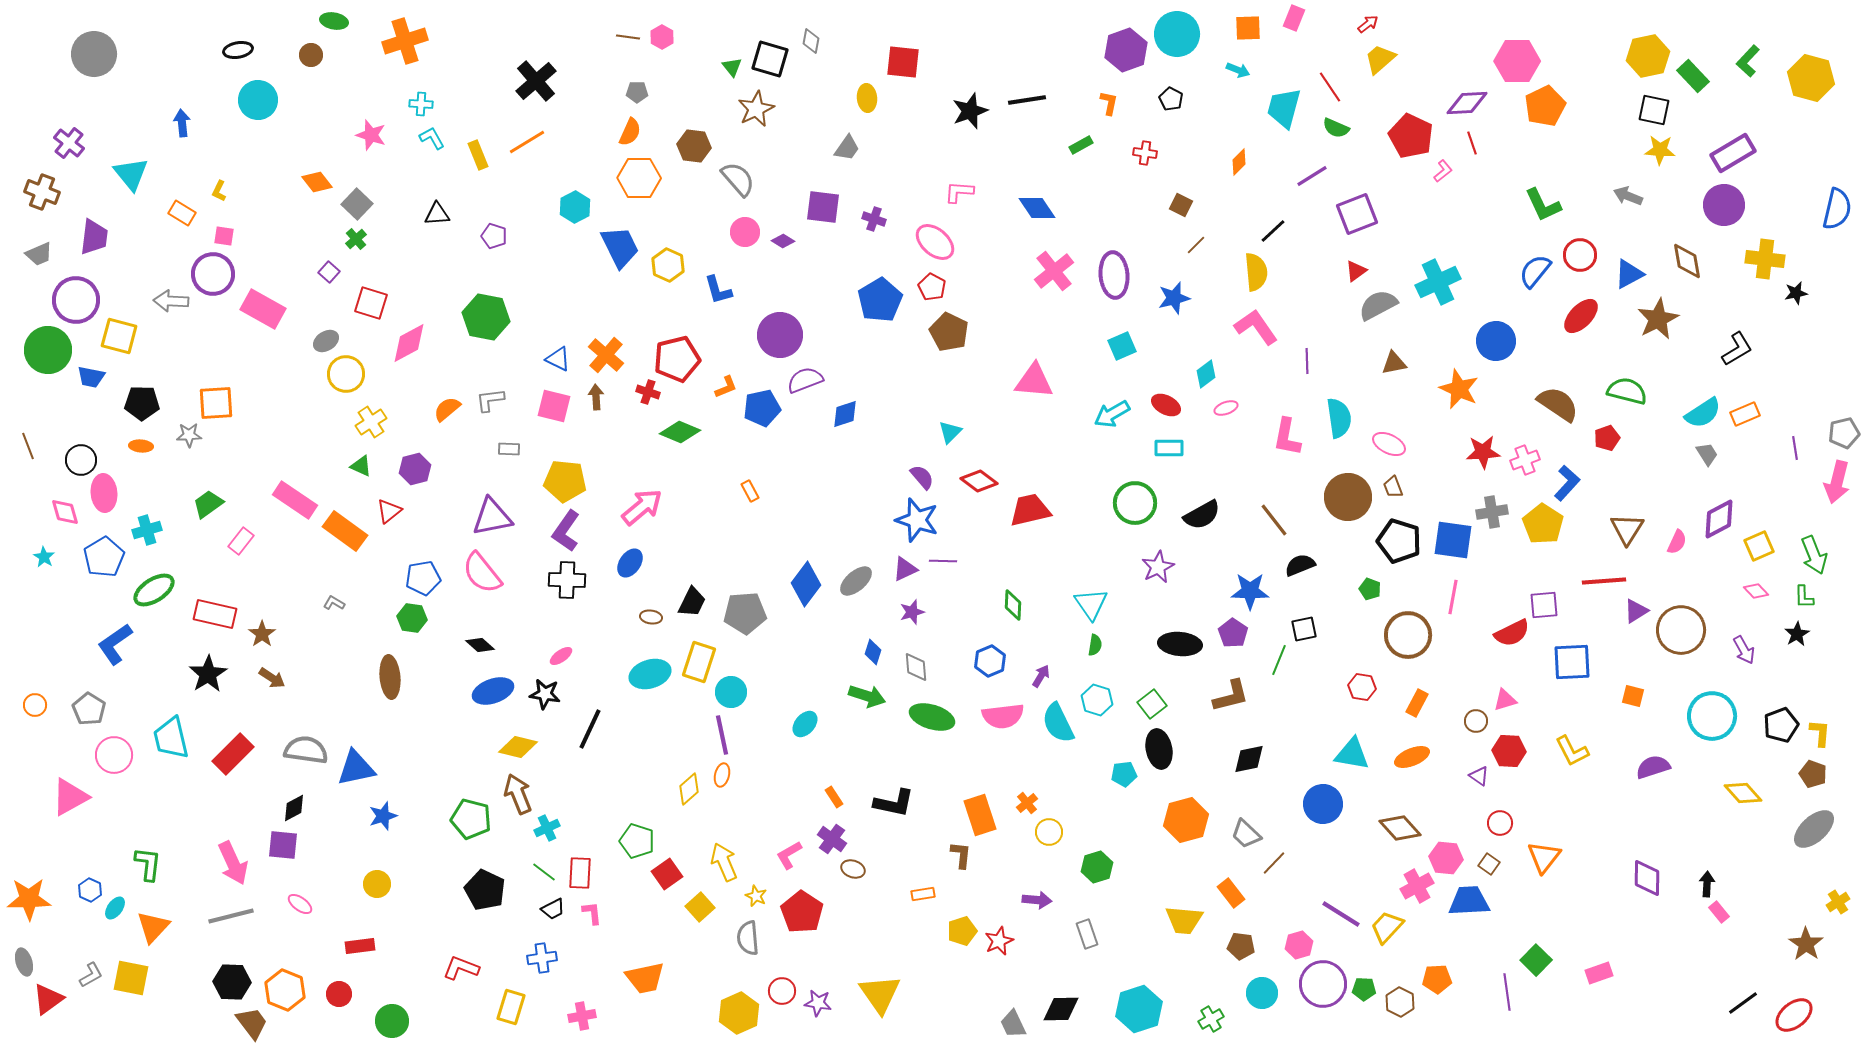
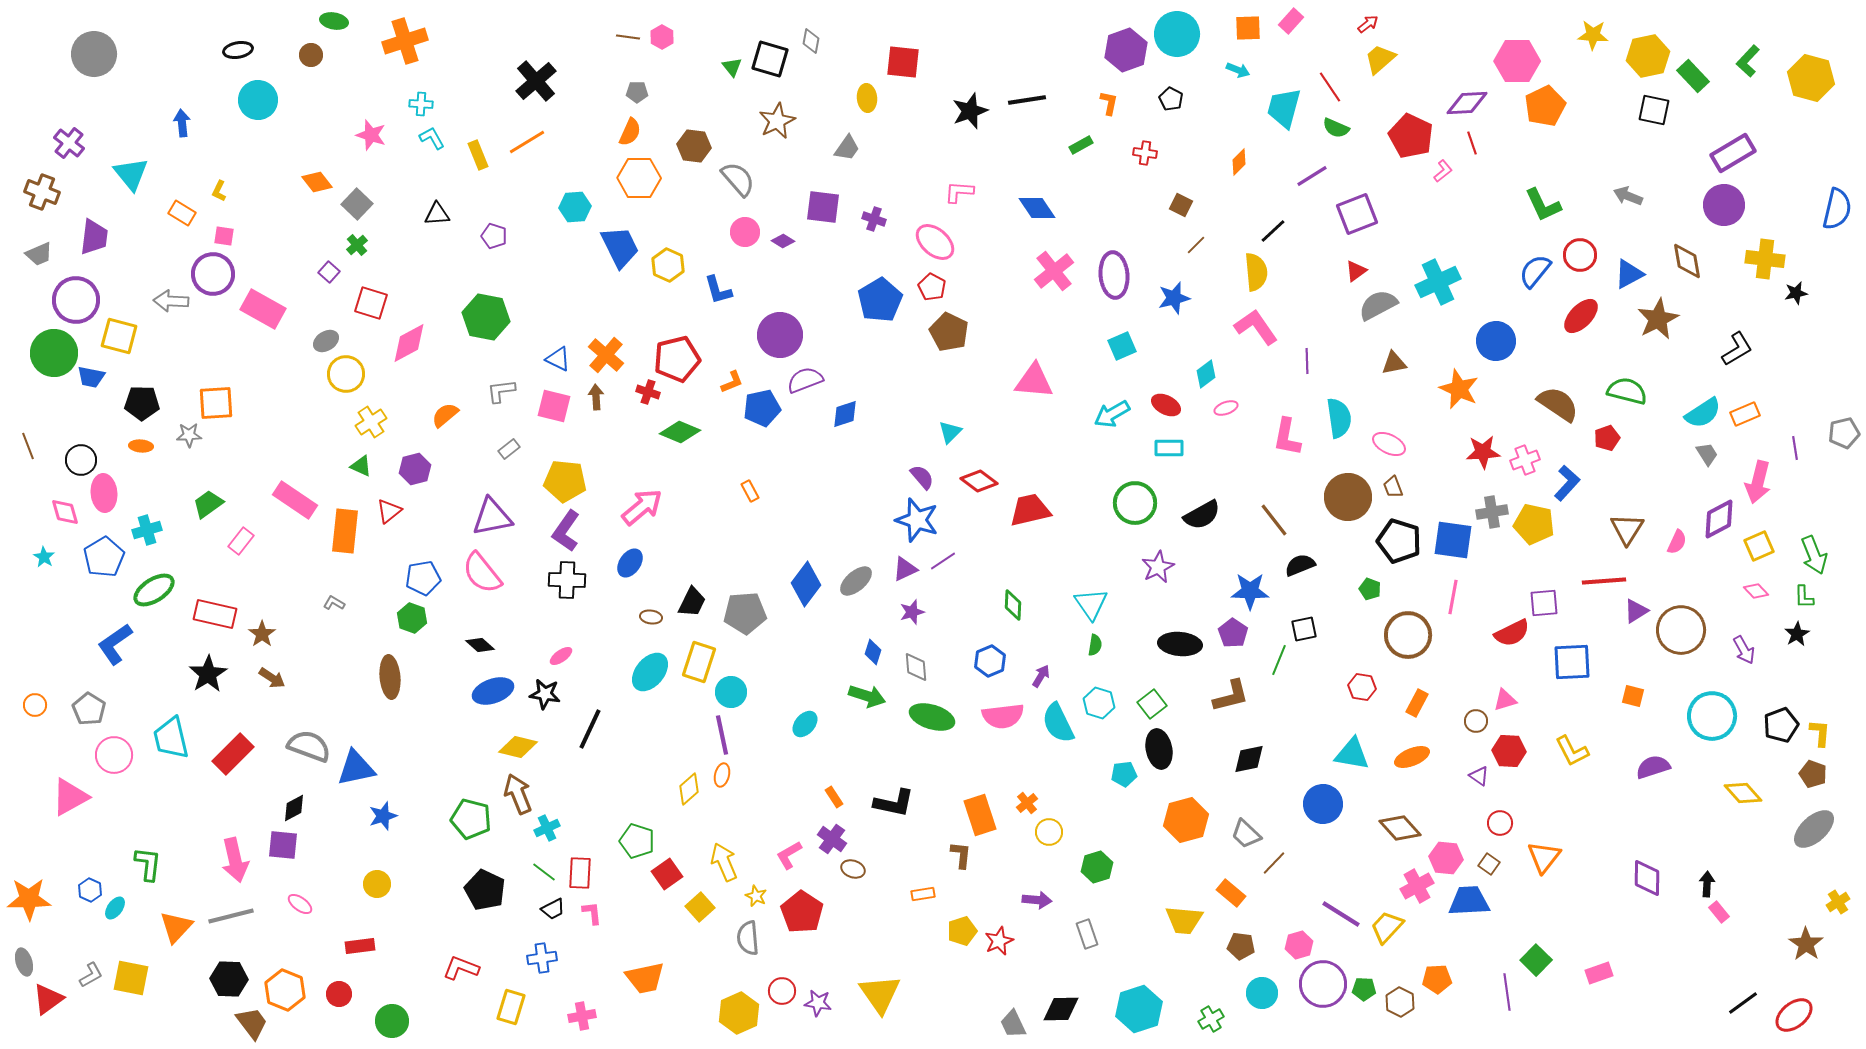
pink rectangle at (1294, 18): moved 3 px left, 3 px down; rotated 20 degrees clockwise
brown star at (756, 109): moved 21 px right, 12 px down
yellow star at (1660, 150): moved 67 px left, 115 px up
cyan hexagon at (575, 207): rotated 24 degrees clockwise
green cross at (356, 239): moved 1 px right, 6 px down
green circle at (48, 350): moved 6 px right, 3 px down
orange L-shape at (726, 387): moved 6 px right, 5 px up
gray L-shape at (490, 400): moved 11 px right, 9 px up
orange semicircle at (447, 409): moved 2 px left, 6 px down
gray rectangle at (509, 449): rotated 40 degrees counterclockwise
pink arrow at (1837, 482): moved 79 px left
yellow pentagon at (1543, 524): moved 9 px left; rotated 21 degrees counterclockwise
orange rectangle at (345, 531): rotated 60 degrees clockwise
purple line at (943, 561): rotated 36 degrees counterclockwise
purple square at (1544, 605): moved 2 px up
green hexagon at (412, 618): rotated 12 degrees clockwise
cyan ellipse at (650, 674): moved 2 px up; rotated 33 degrees counterclockwise
cyan hexagon at (1097, 700): moved 2 px right, 3 px down
gray semicircle at (306, 750): moved 3 px right, 4 px up; rotated 12 degrees clockwise
pink arrow at (233, 863): moved 2 px right, 3 px up; rotated 12 degrees clockwise
orange rectangle at (1231, 893): rotated 12 degrees counterclockwise
orange triangle at (153, 927): moved 23 px right
black hexagon at (232, 982): moved 3 px left, 3 px up
